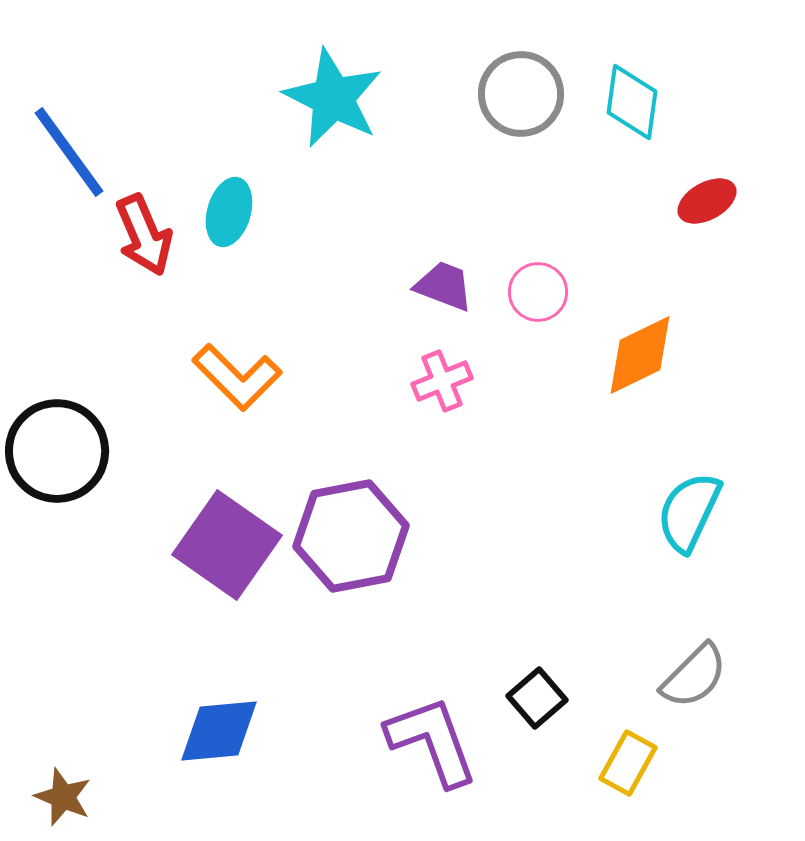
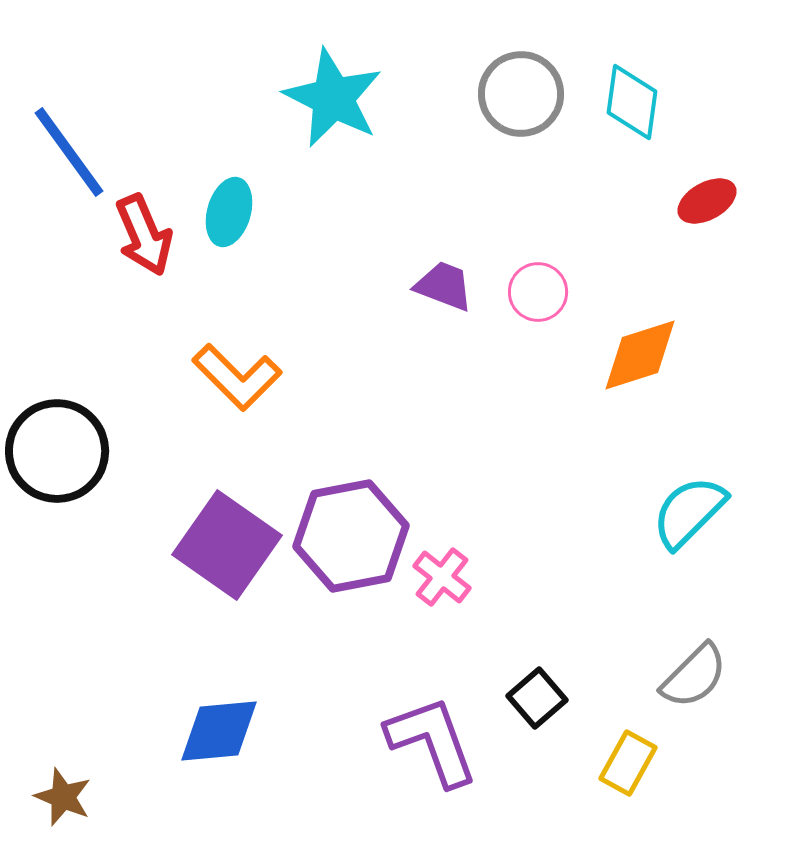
orange diamond: rotated 8 degrees clockwise
pink cross: moved 196 px down; rotated 30 degrees counterclockwise
cyan semicircle: rotated 20 degrees clockwise
